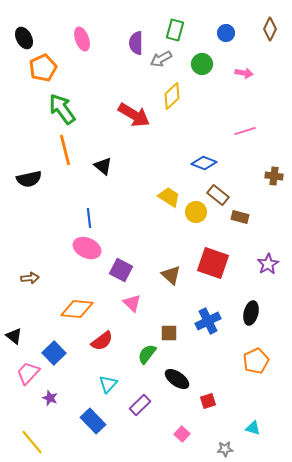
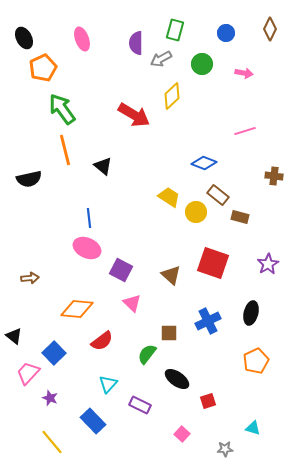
purple rectangle at (140, 405): rotated 70 degrees clockwise
yellow line at (32, 442): moved 20 px right
